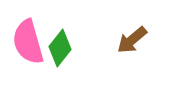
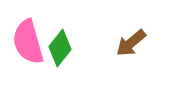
brown arrow: moved 1 px left, 3 px down
